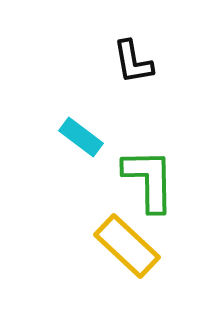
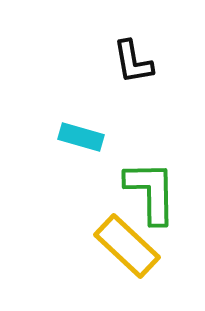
cyan rectangle: rotated 21 degrees counterclockwise
green L-shape: moved 2 px right, 12 px down
